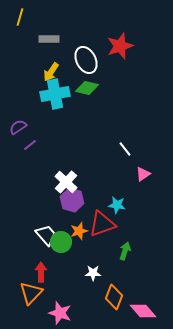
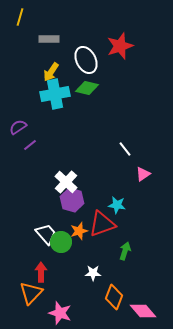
white trapezoid: moved 1 px up
